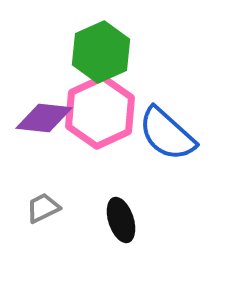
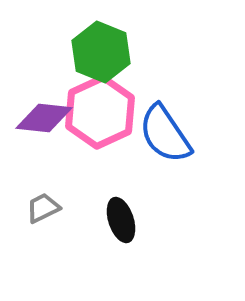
green hexagon: rotated 14 degrees counterclockwise
blue semicircle: moved 2 px left; rotated 14 degrees clockwise
